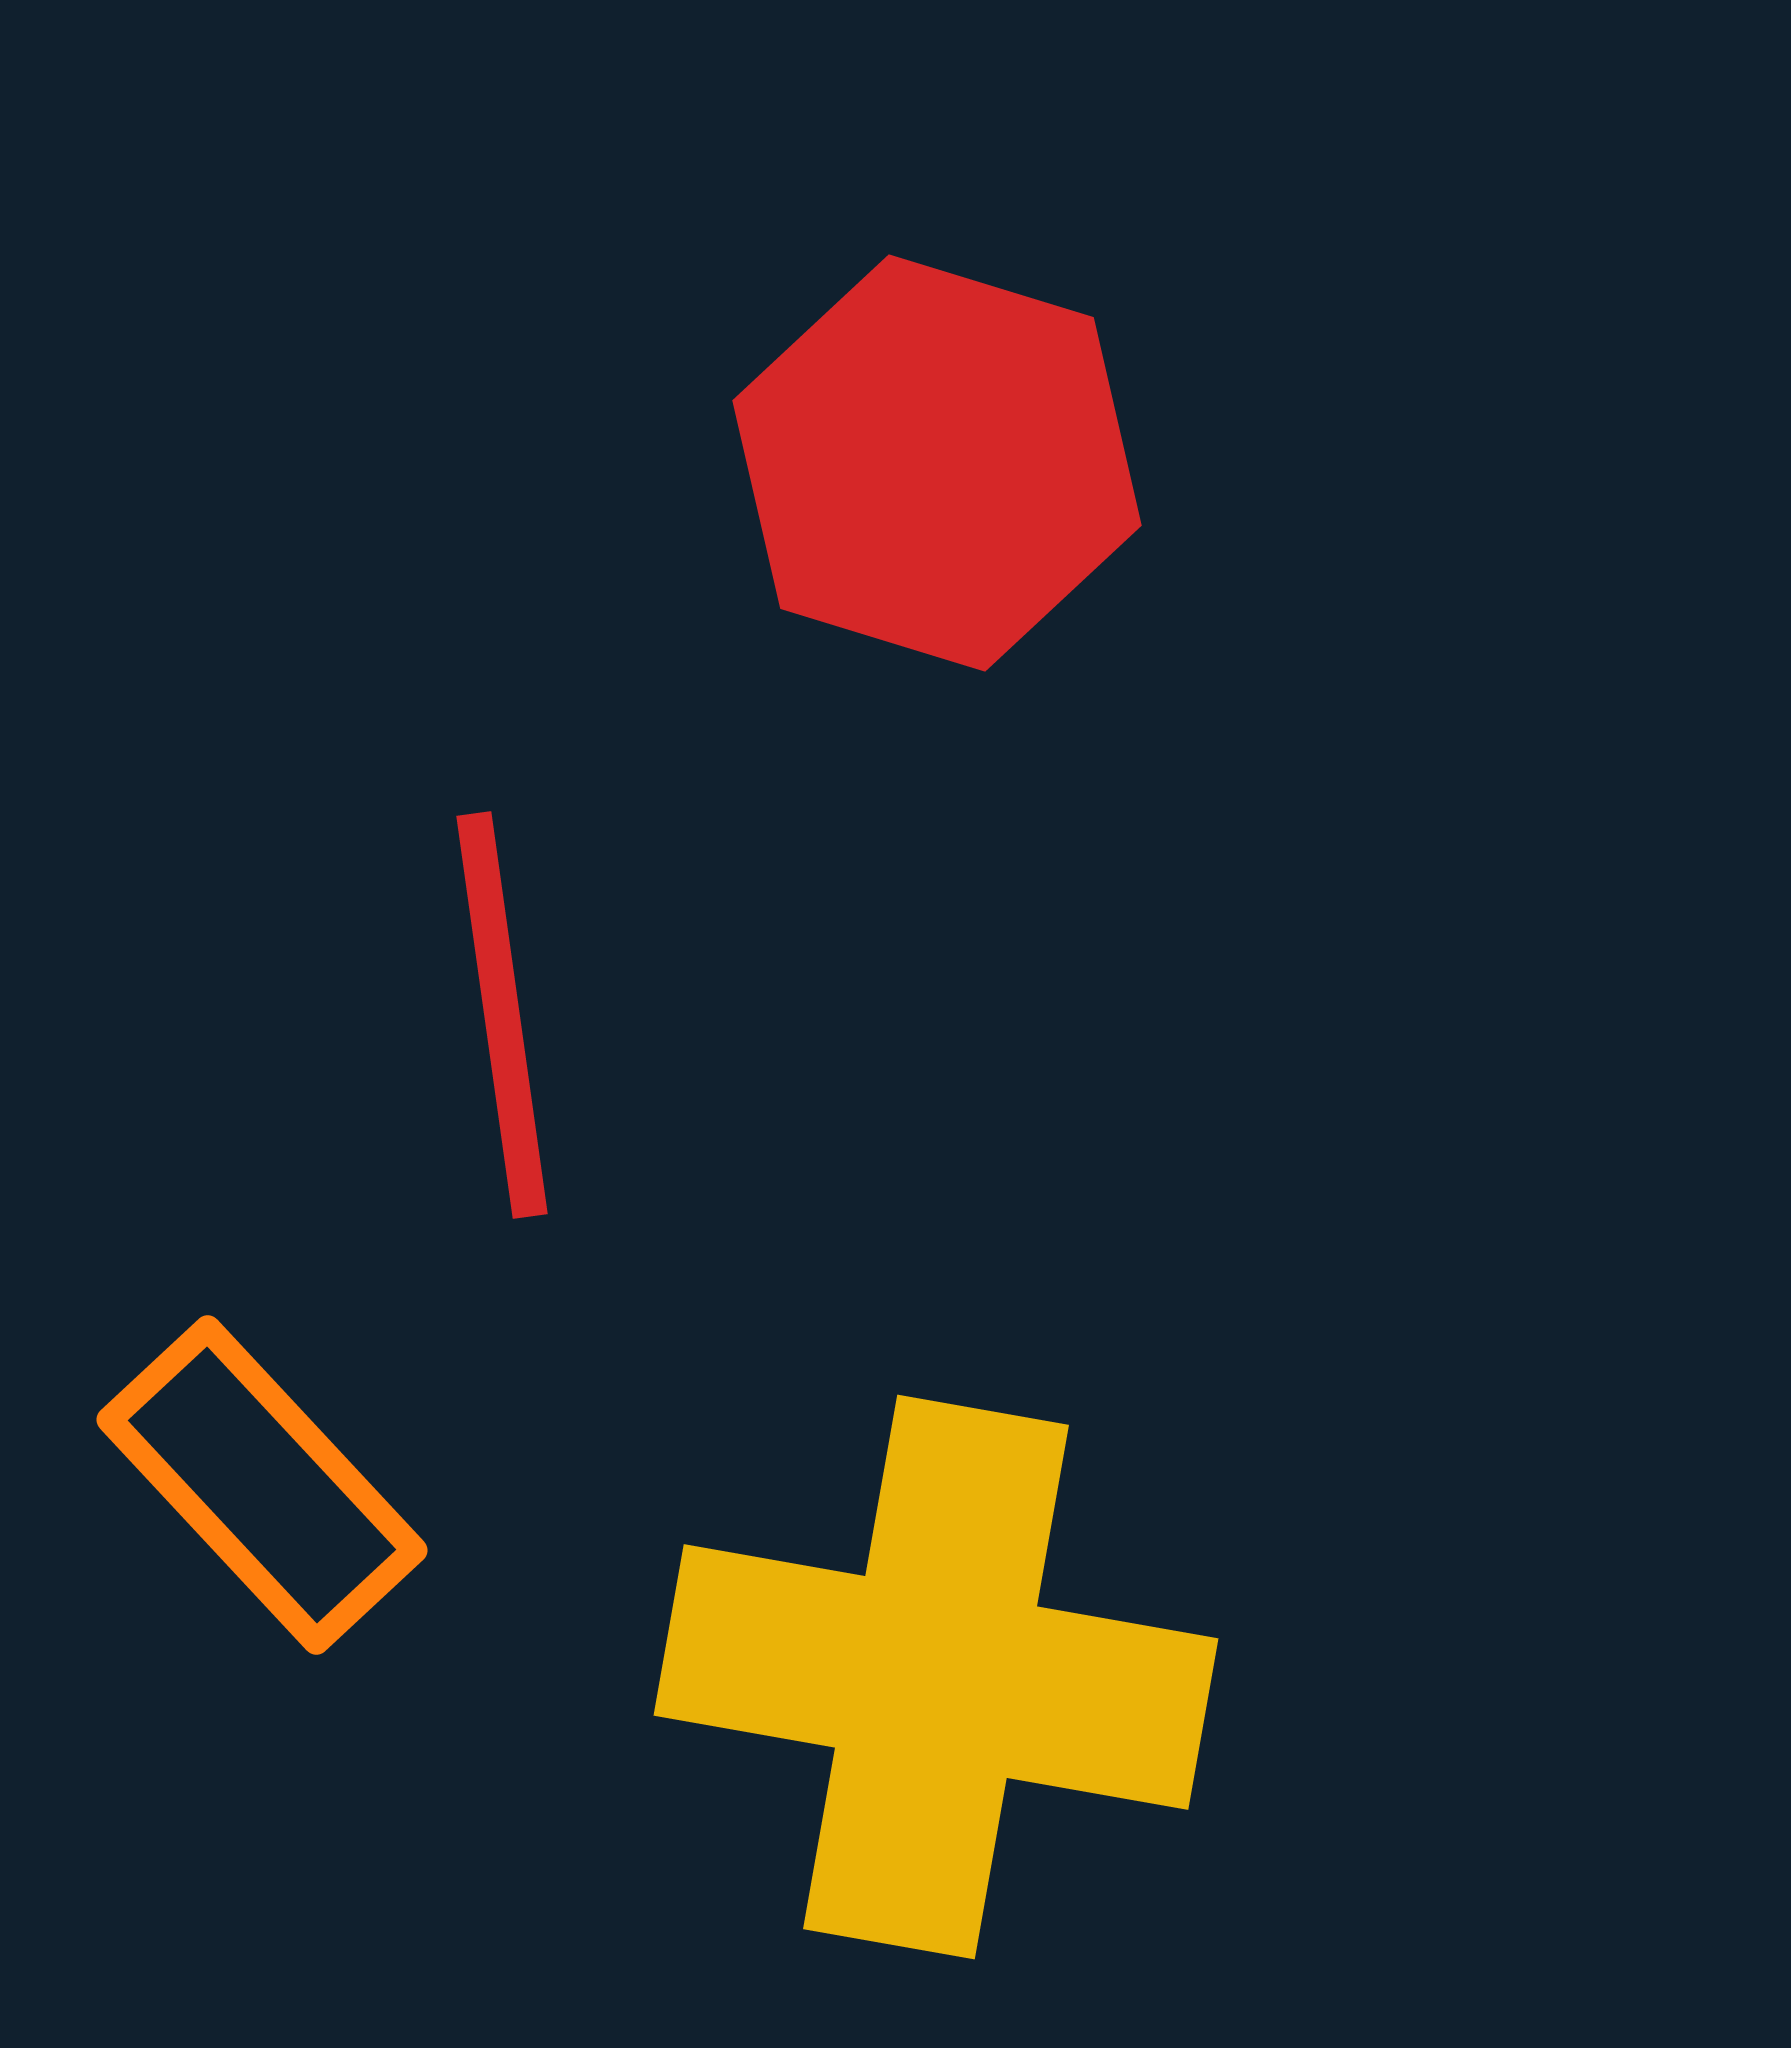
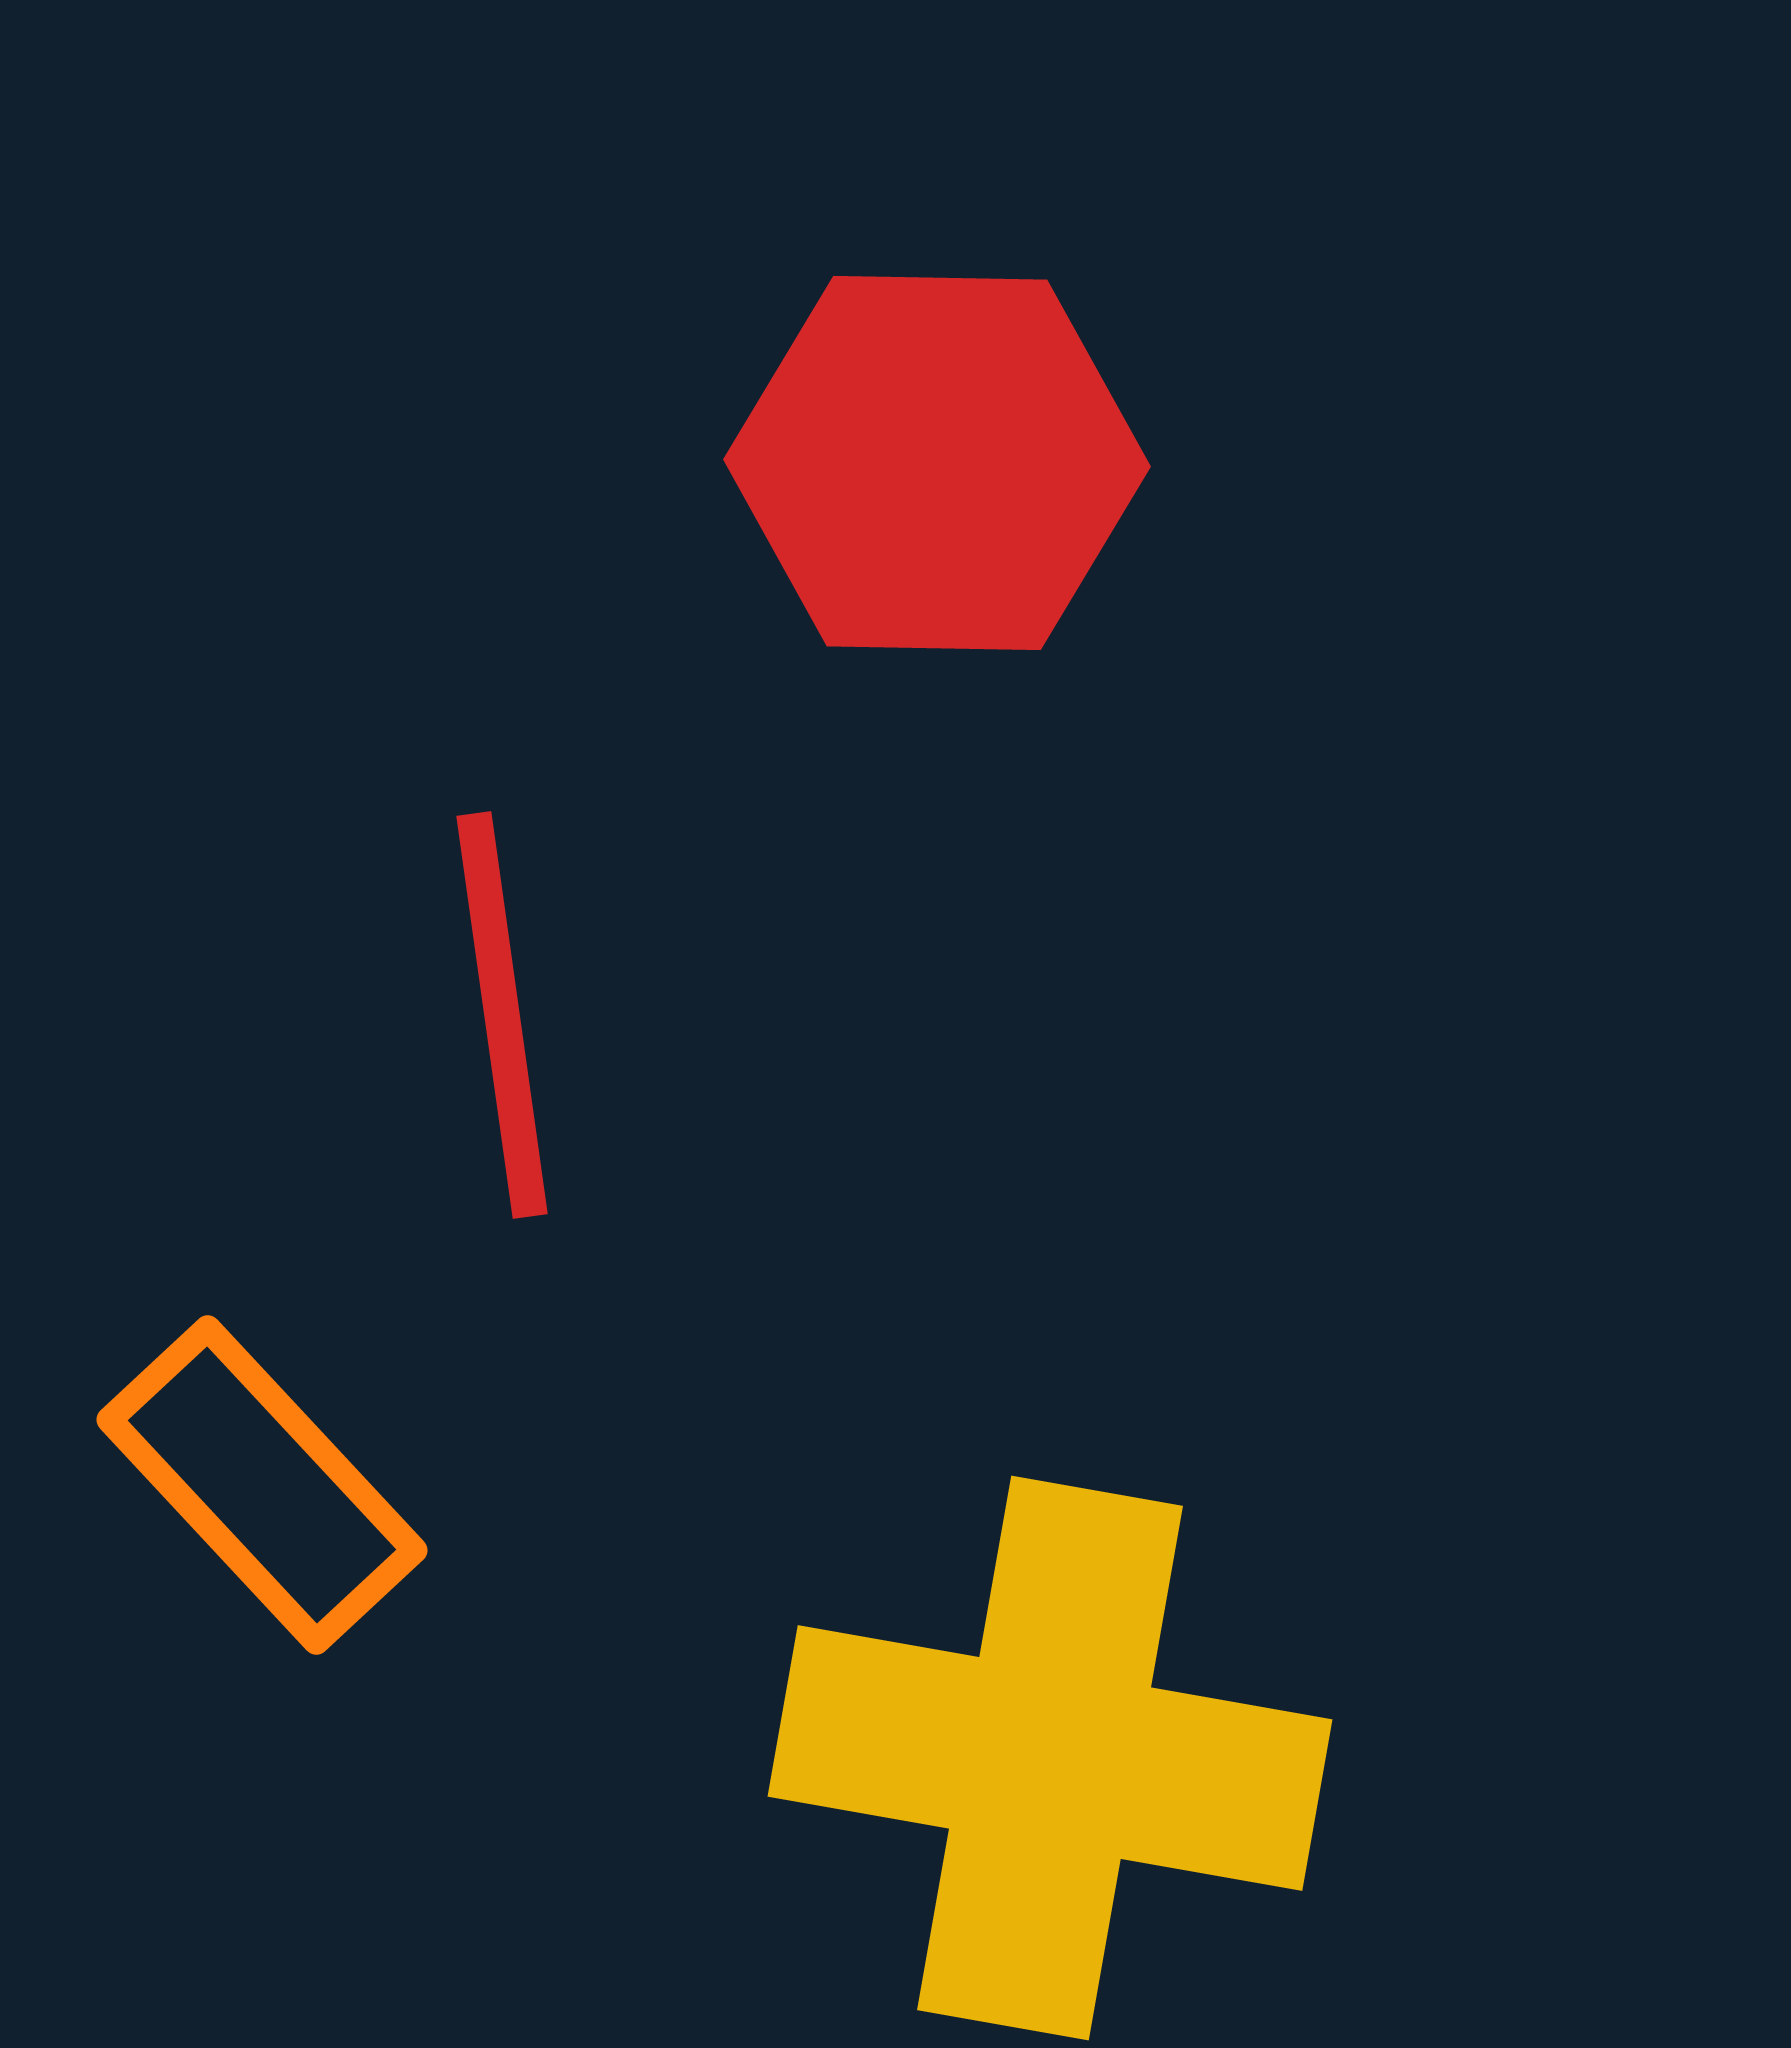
red hexagon: rotated 16 degrees counterclockwise
yellow cross: moved 114 px right, 81 px down
